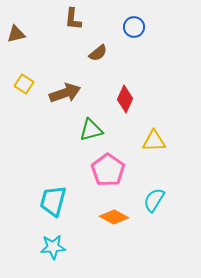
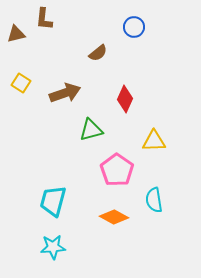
brown L-shape: moved 29 px left
yellow square: moved 3 px left, 1 px up
pink pentagon: moved 9 px right
cyan semicircle: rotated 40 degrees counterclockwise
